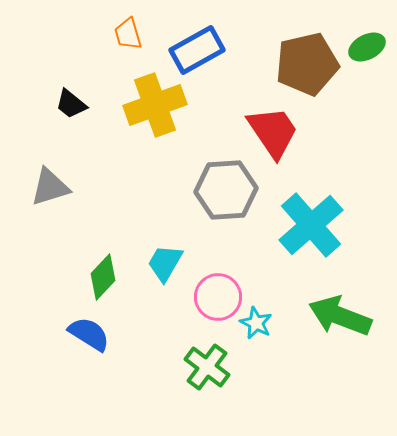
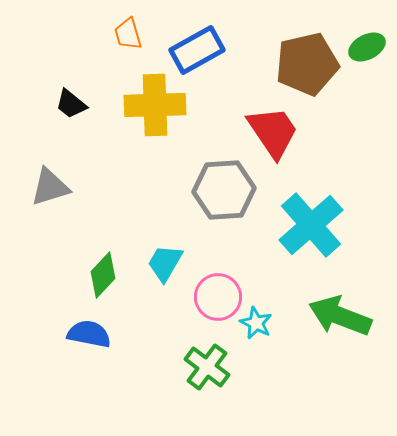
yellow cross: rotated 18 degrees clockwise
gray hexagon: moved 2 px left
green diamond: moved 2 px up
blue semicircle: rotated 21 degrees counterclockwise
